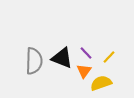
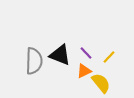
black triangle: moved 2 px left, 3 px up
orange triangle: rotated 28 degrees clockwise
yellow semicircle: rotated 70 degrees clockwise
